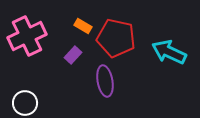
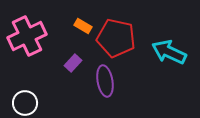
purple rectangle: moved 8 px down
